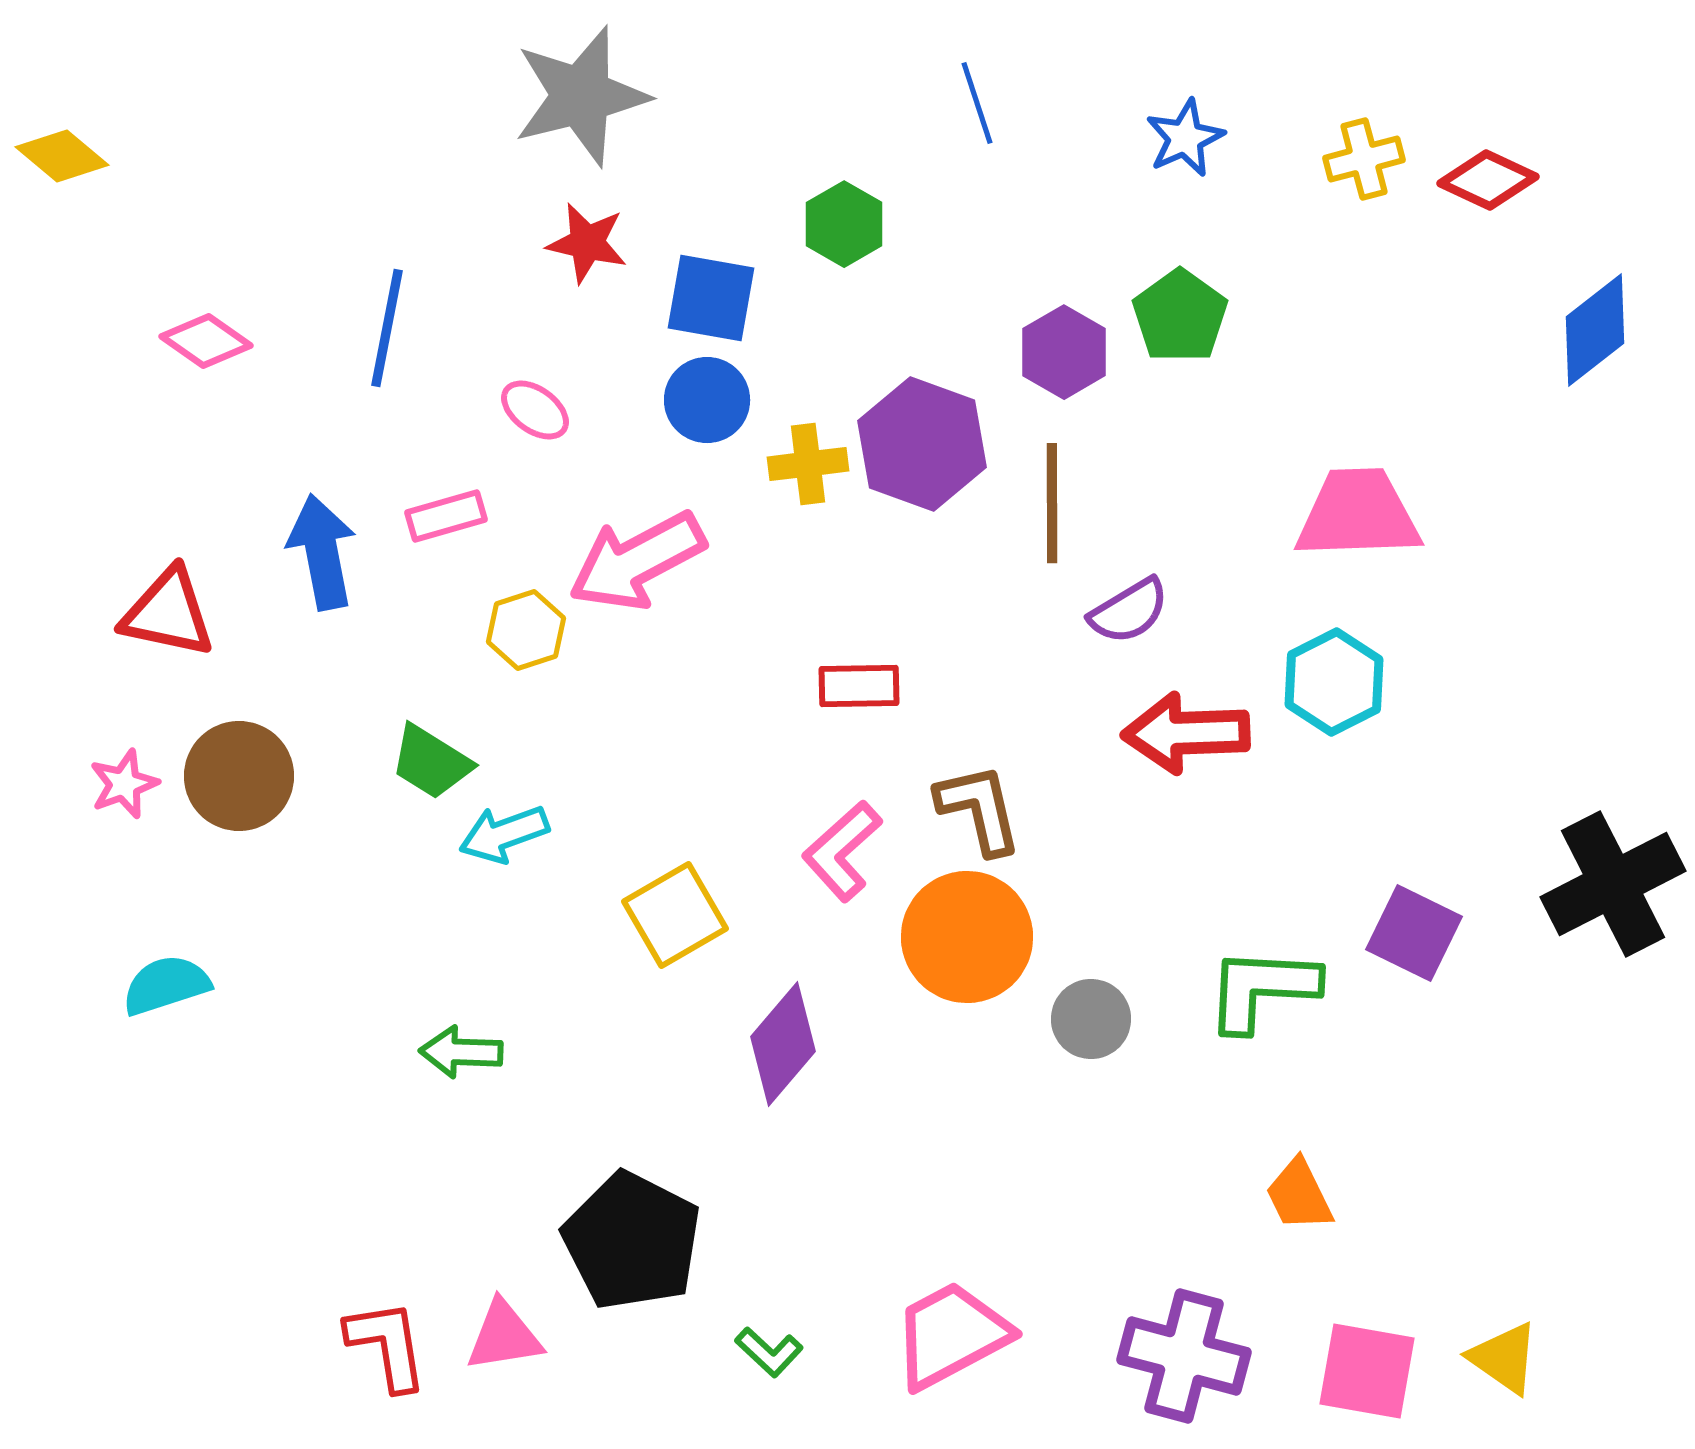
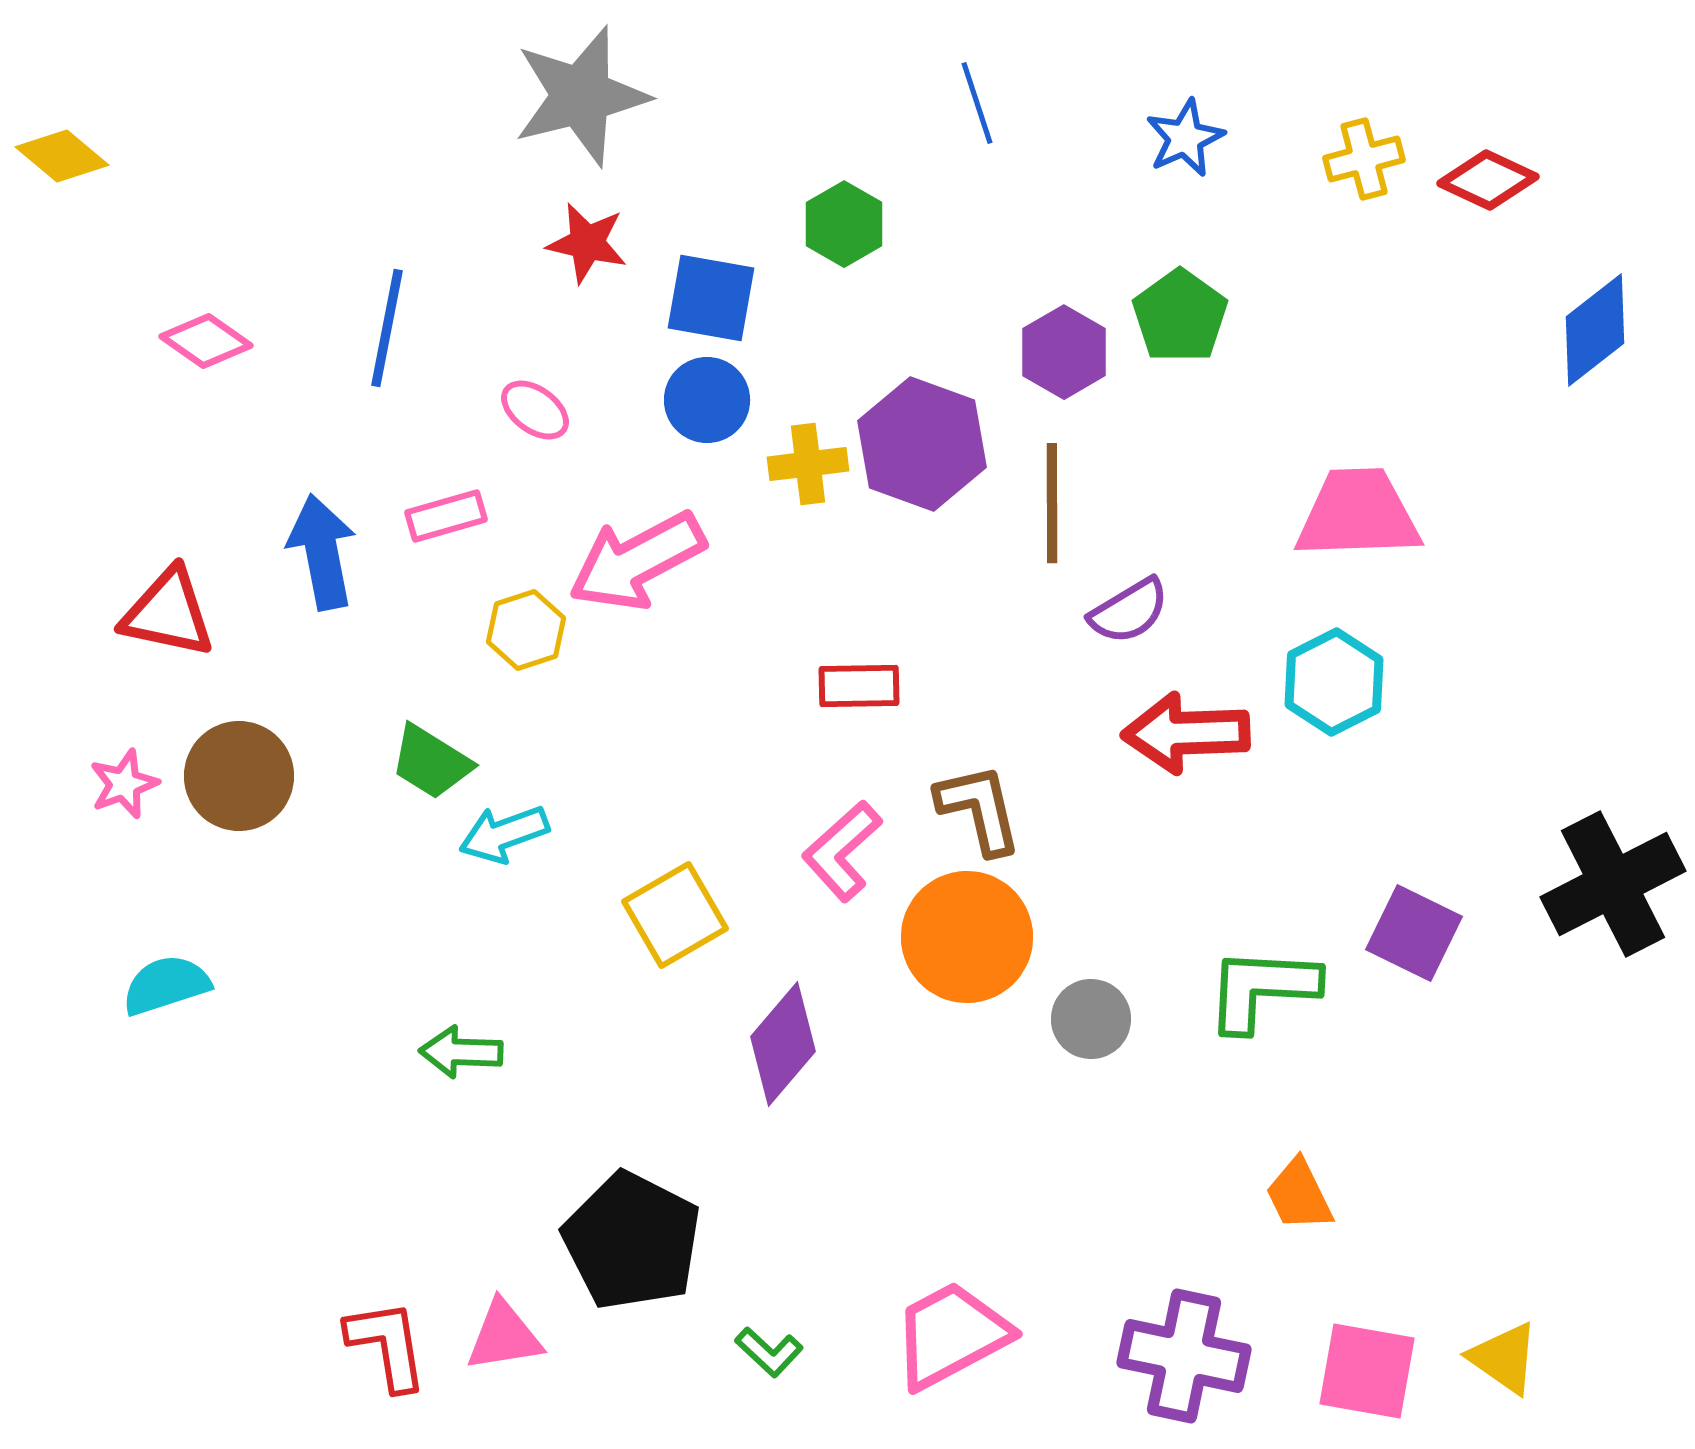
purple cross at (1184, 1356): rotated 3 degrees counterclockwise
